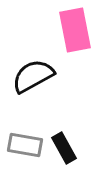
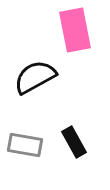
black semicircle: moved 2 px right, 1 px down
black rectangle: moved 10 px right, 6 px up
